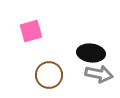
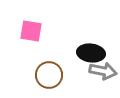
pink square: rotated 25 degrees clockwise
gray arrow: moved 4 px right, 3 px up
